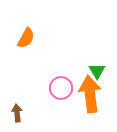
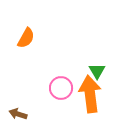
brown arrow: moved 1 px right, 1 px down; rotated 66 degrees counterclockwise
